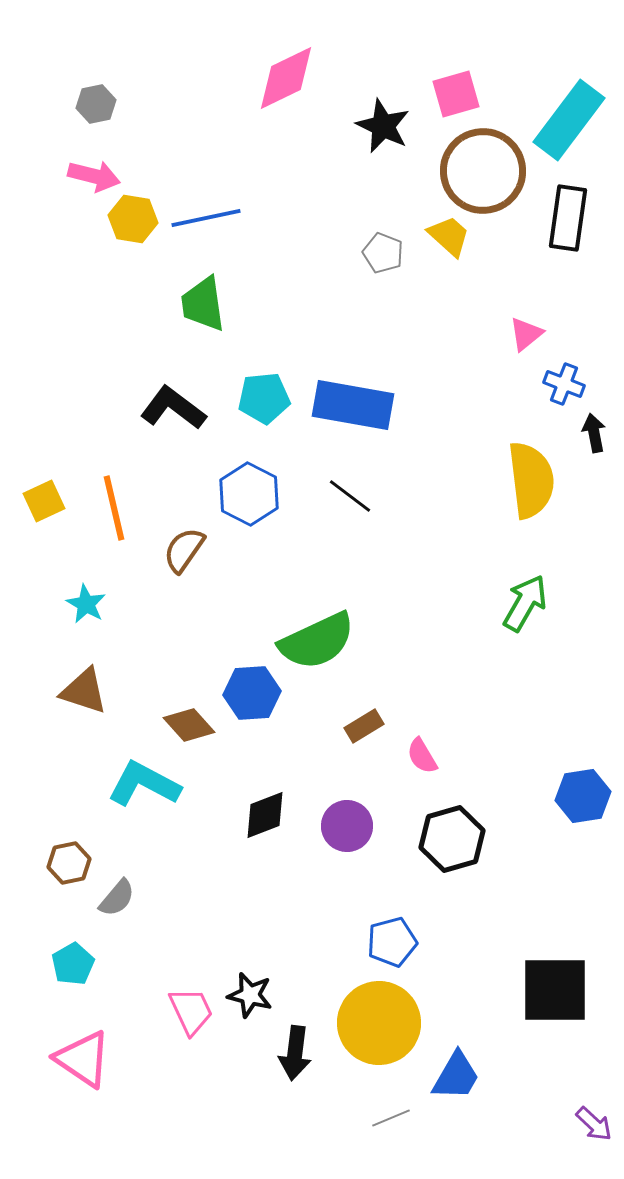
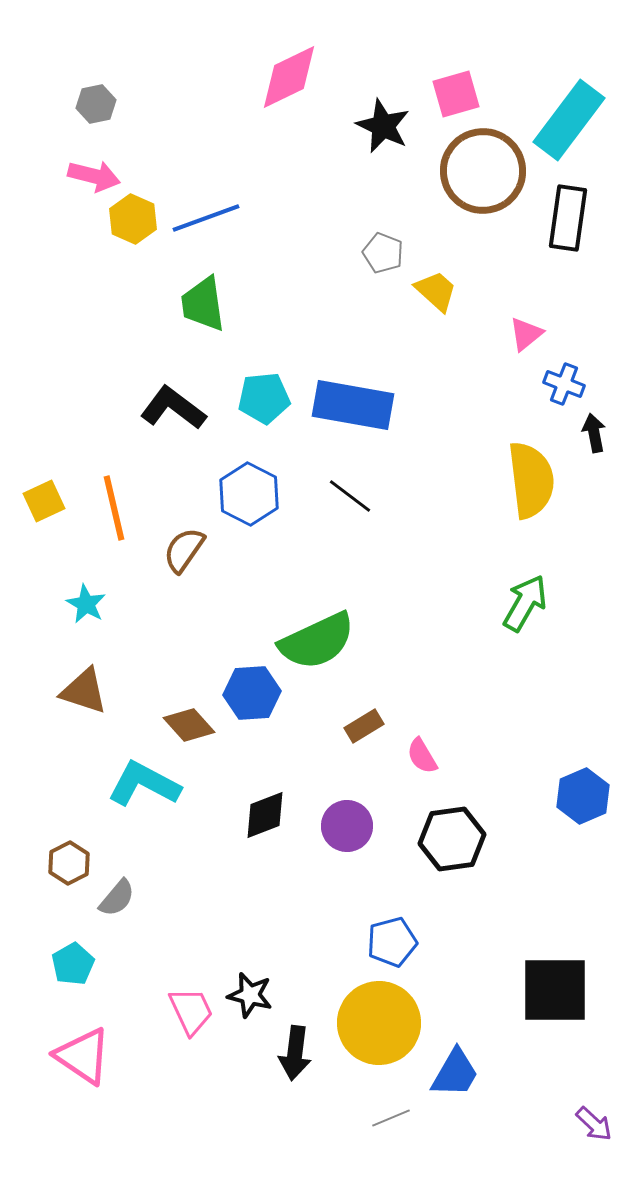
pink diamond at (286, 78): moved 3 px right, 1 px up
blue line at (206, 218): rotated 8 degrees counterclockwise
yellow hexagon at (133, 219): rotated 15 degrees clockwise
yellow trapezoid at (449, 236): moved 13 px left, 55 px down
blue hexagon at (583, 796): rotated 14 degrees counterclockwise
black hexagon at (452, 839): rotated 8 degrees clockwise
brown hexagon at (69, 863): rotated 15 degrees counterclockwise
pink triangle at (83, 1059): moved 3 px up
blue trapezoid at (456, 1076): moved 1 px left, 3 px up
